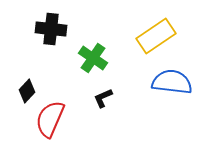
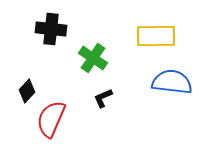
yellow rectangle: rotated 33 degrees clockwise
red semicircle: moved 1 px right
